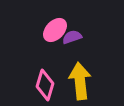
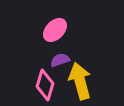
purple semicircle: moved 12 px left, 23 px down
yellow arrow: rotated 9 degrees counterclockwise
